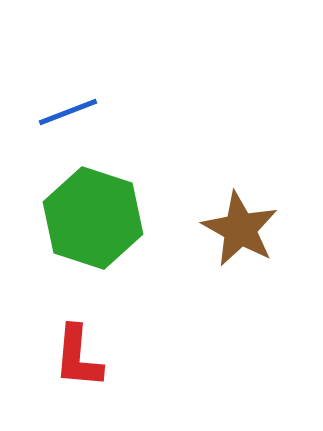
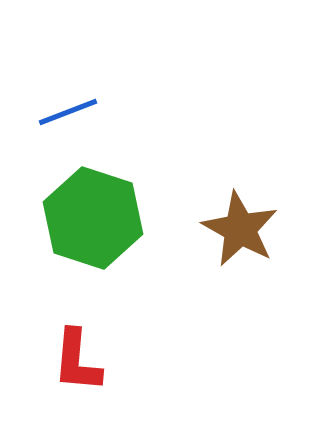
red L-shape: moved 1 px left, 4 px down
